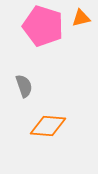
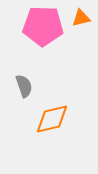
pink pentagon: rotated 15 degrees counterclockwise
orange diamond: moved 4 px right, 7 px up; rotated 18 degrees counterclockwise
